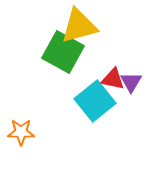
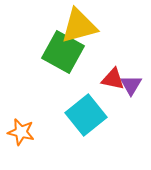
purple triangle: moved 3 px down
cyan square: moved 9 px left, 14 px down
orange star: rotated 12 degrees clockwise
